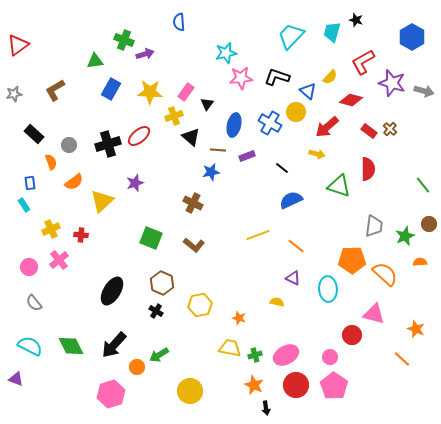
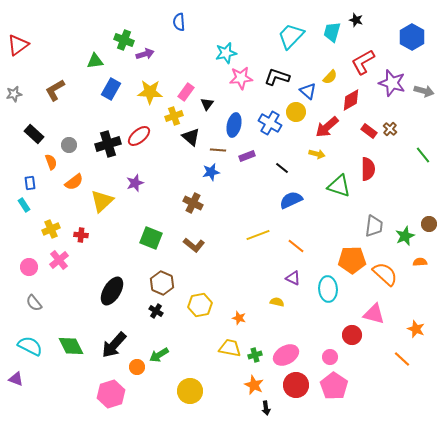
red diamond at (351, 100): rotated 45 degrees counterclockwise
green line at (423, 185): moved 30 px up
